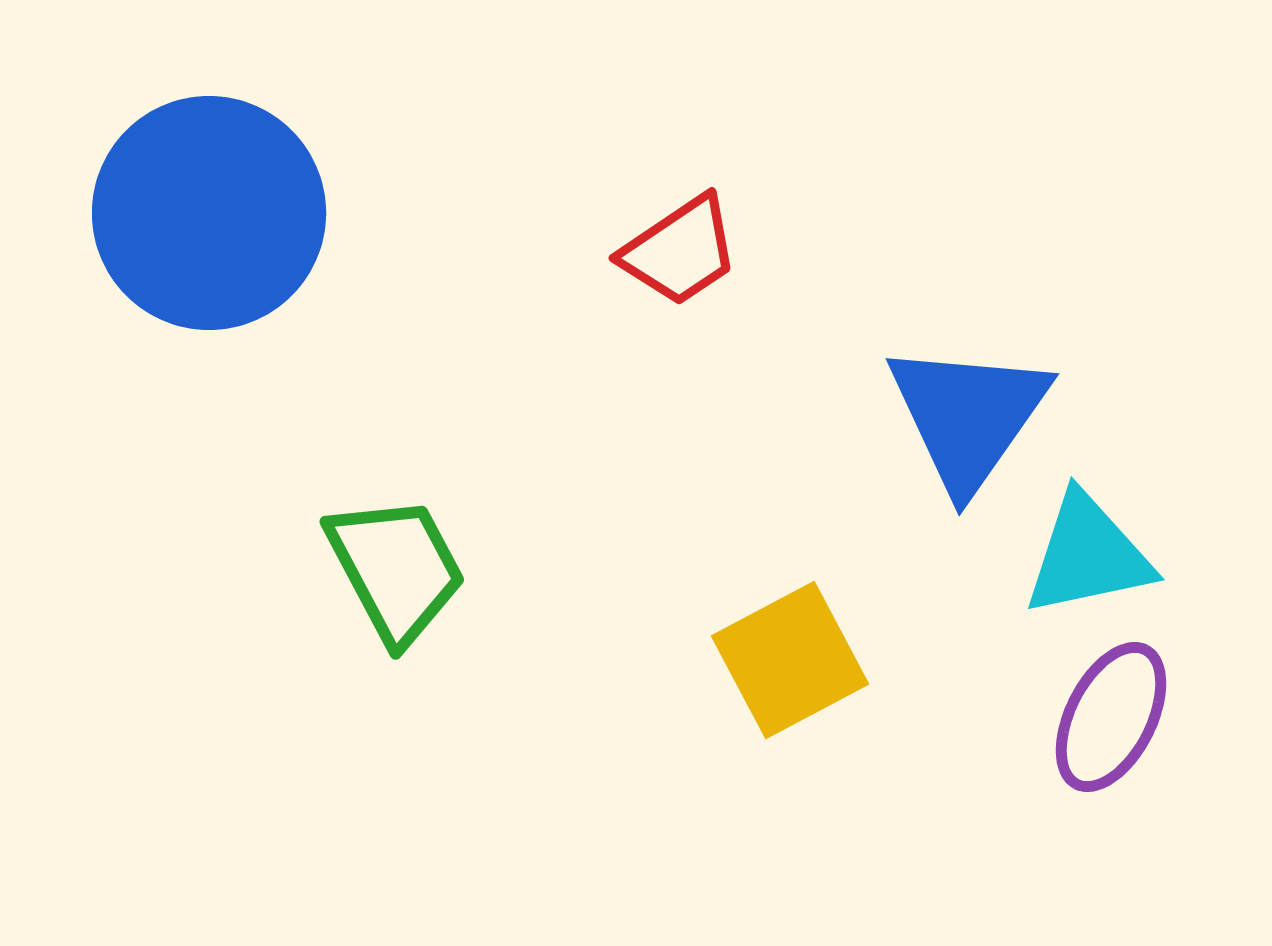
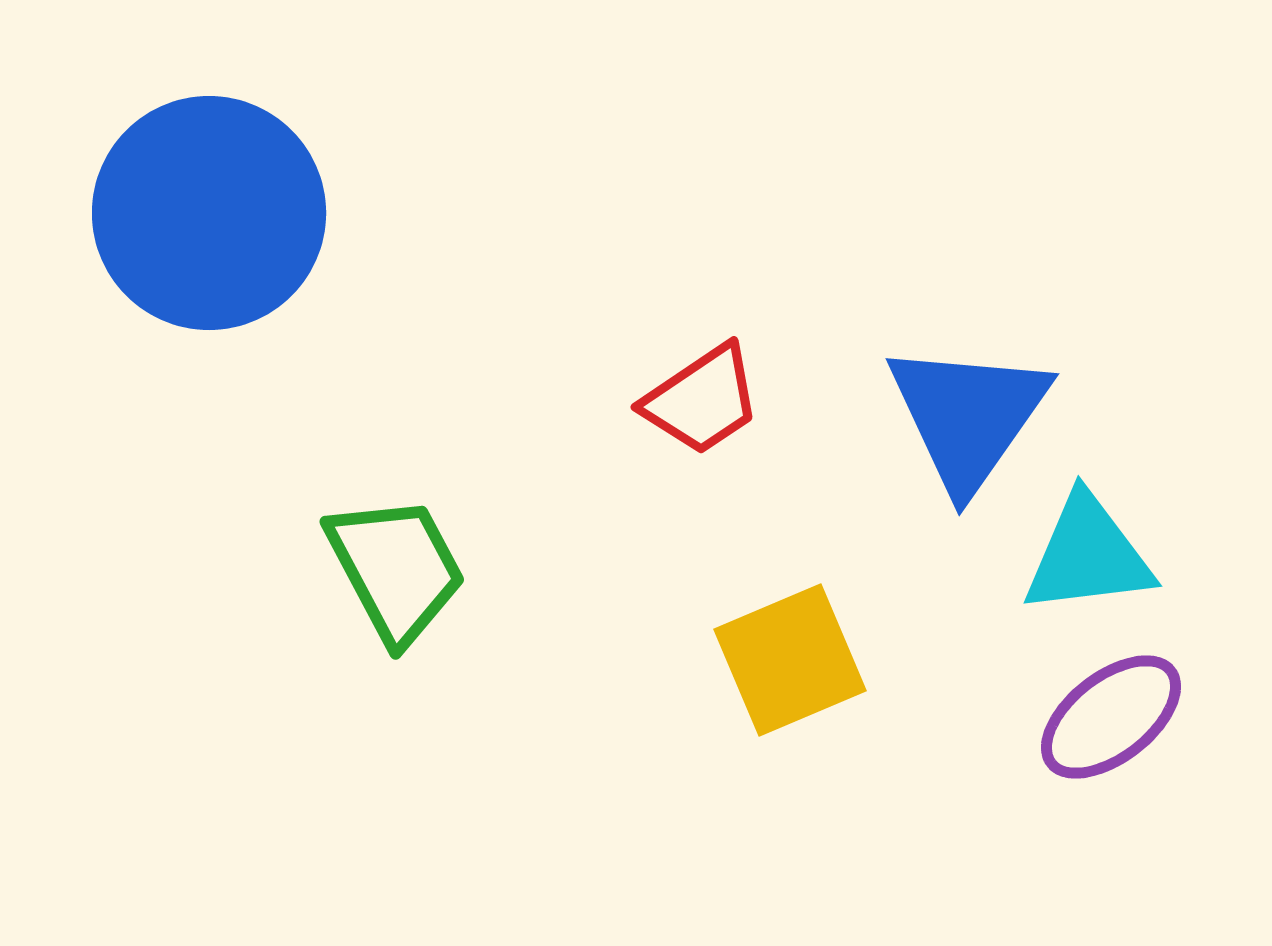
red trapezoid: moved 22 px right, 149 px down
cyan triangle: rotated 5 degrees clockwise
yellow square: rotated 5 degrees clockwise
purple ellipse: rotated 25 degrees clockwise
